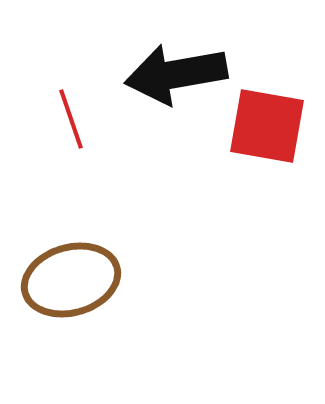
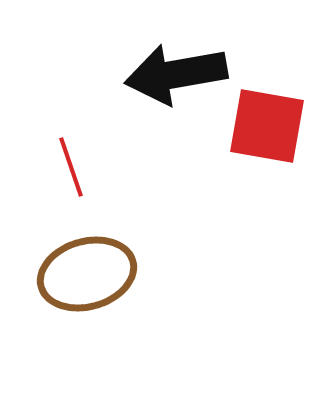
red line: moved 48 px down
brown ellipse: moved 16 px right, 6 px up
